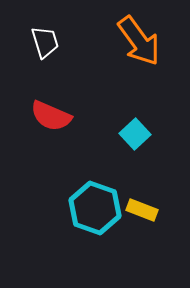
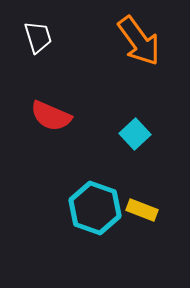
white trapezoid: moved 7 px left, 5 px up
